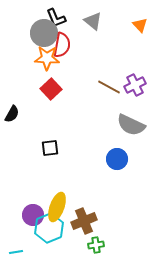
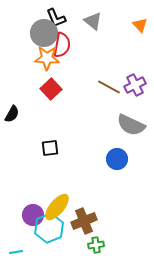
yellow ellipse: rotated 20 degrees clockwise
